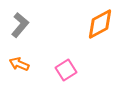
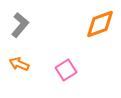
orange diamond: rotated 8 degrees clockwise
